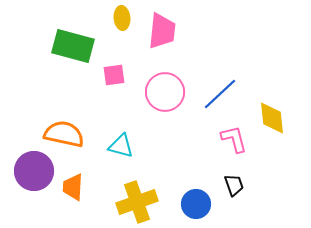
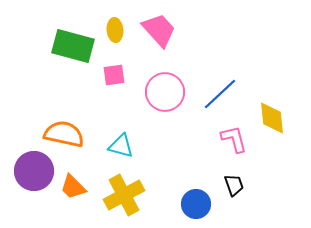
yellow ellipse: moved 7 px left, 12 px down
pink trapezoid: moved 3 px left, 1 px up; rotated 48 degrees counterclockwise
orange trapezoid: rotated 48 degrees counterclockwise
yellow cross: moved 13 px left, 7 px up; rotated 9 degrees counterclockwise
